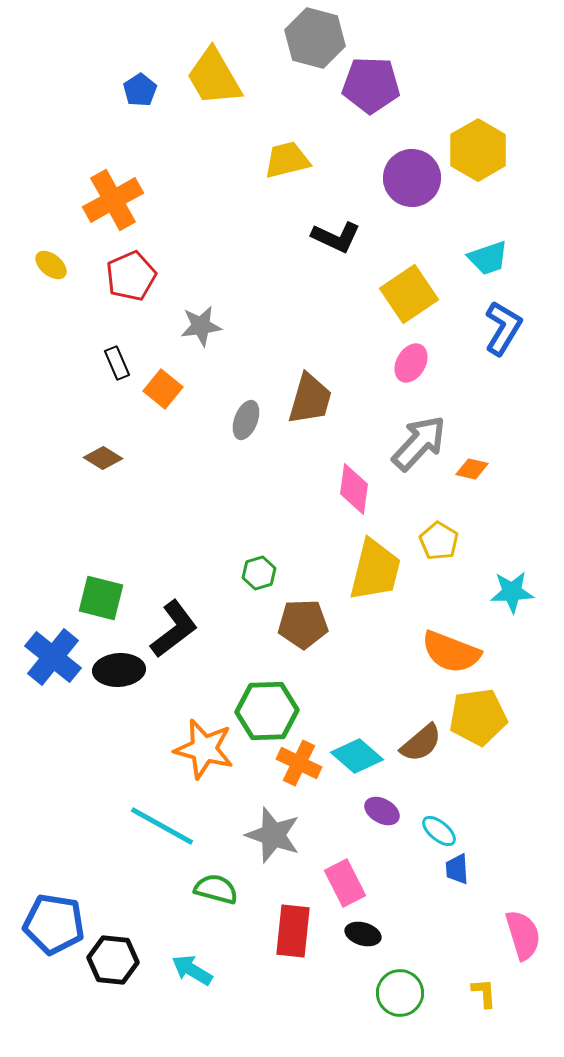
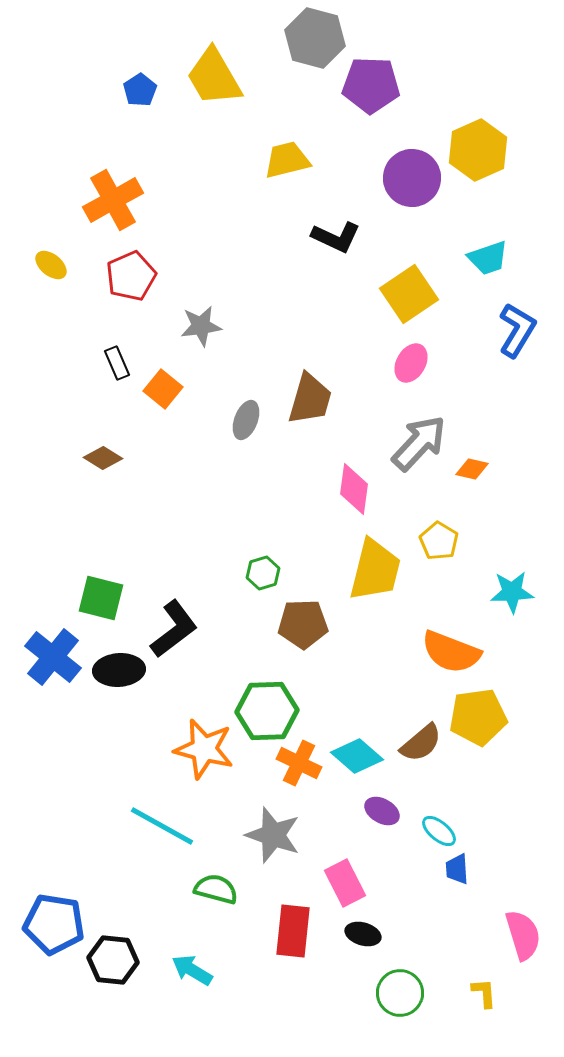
yellow hexagon at (478, 150): rotated 6 degrees clockwise
blue L-shape at (503, 328): moved 14 px right, 2 px down
green hexagon at (259, 573): moved 4 px right
